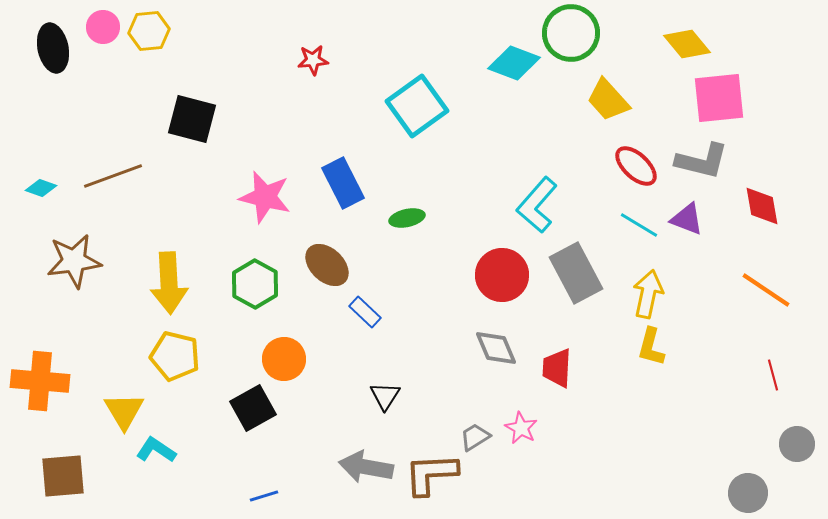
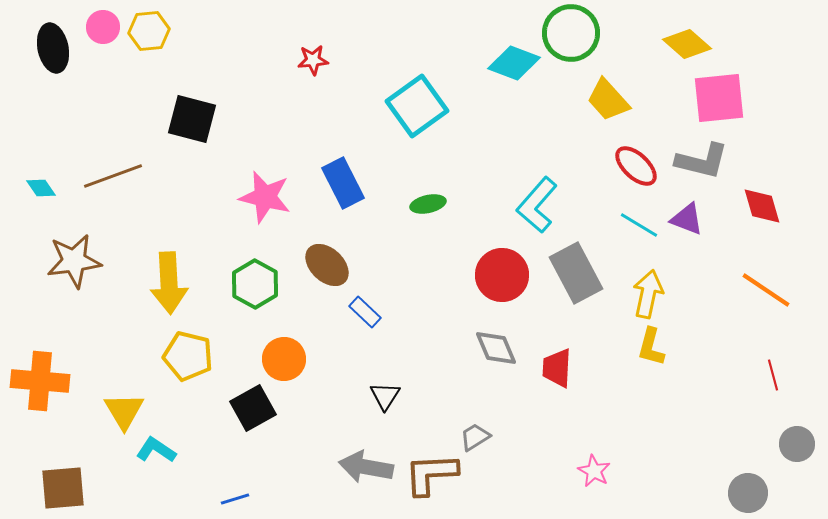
yellow diamond at (687, 44): rotated 9 degrees counterclockwise
cyan diamond at (41, 188): rotated 36 degrees clockwise
red diamond at (762, 206): rotated 6 degrees counterclockwise
green ellipse at (407, 218): moved 21 px right, 14 px up
yellow pentagon at (175, 356): moved 13 px right
pink star at (521, 428): moved 73 px right, 43 px down
brown square at (63, 476): moved 12 px down
blue line at (264, 496): moved 29 px left, 3 px down
